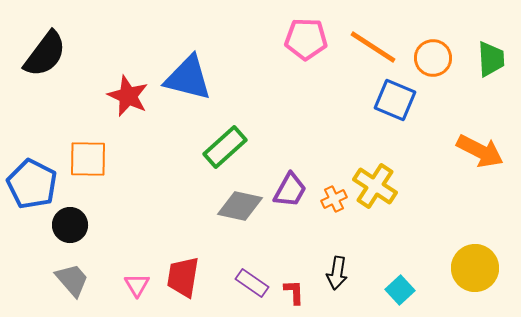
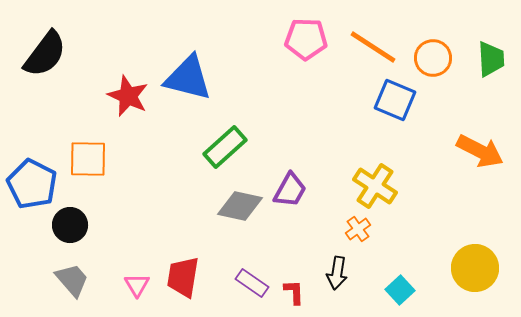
orange cross: moved 24 px right, 30 px down; rotated 10 degrees counterclockwise
